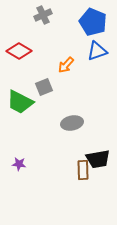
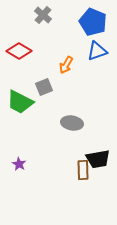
gray cross: rotated 24 degrees counterclockwise
orange arrow: rotated 12 degrees counterclockwise
gray ellipse: rotated 20 degrees clockwise
purple star: rotated 24 degrees clockwise
